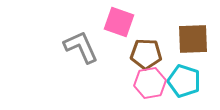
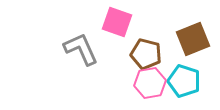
pink square: moved 2 px left
brown square: rotated 20 degrees counterclockwise
gray L-shape: moved 2 px down
brown pentagon: rotated 12 degrees clockwise
